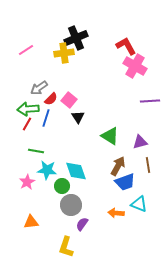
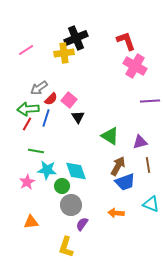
red L-shape: moved 5 px up; rotated 10 degrees clockwise
cyan triangle: moved 12 px right
